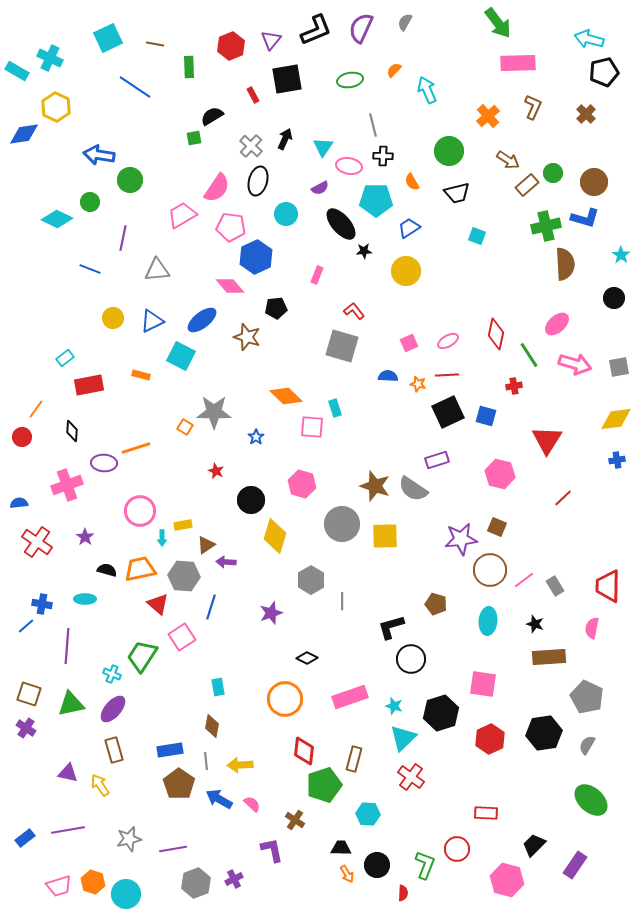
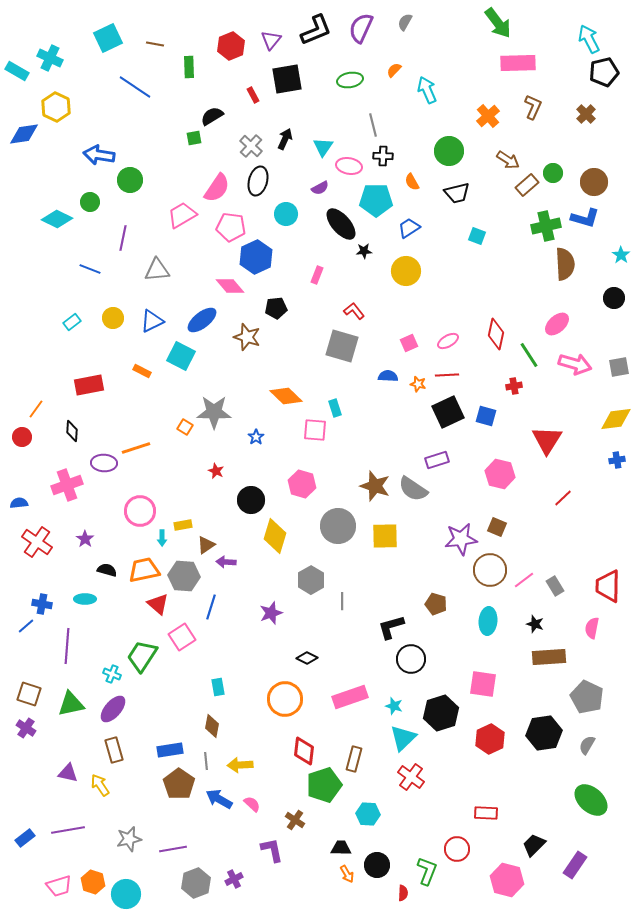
cyan arrow at (589, 39): rotated 48 degrees clockwise
cyan rectangle at (65, 358): moved 7 px right, 36 px up
orange rectangle at (141, 375): moved 1 px right, 4 px up; rotated 12 degrees clockwise
pink square at (312, 427): moved 3 px right, 3 px down
gray circle at (342, 524): moved 4 px left, 2 px down
purple star at (85, 537): moved 2 px down
orange trapezoid at (140, 569): moved 4 px right, 1 px down
green L-shape at (425, 865): moved 2 px right, 6 px down
